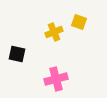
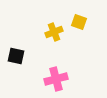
black square: moved 1 px left, 2 px down
